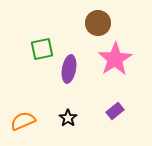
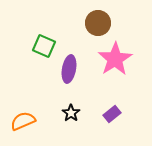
green square: moved 2 px right, 3 px up; rotated 35 degrees clockwise
purple rectangle: moved 3 px left, 3 px down
black star: moved 3 px right, 5 px up
